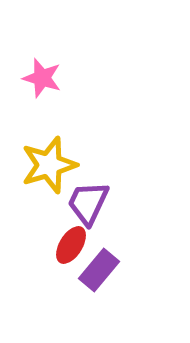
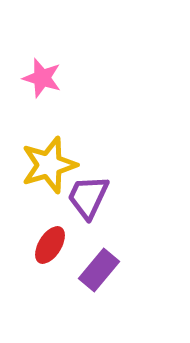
purple trapezoid: moved 6 px up
red ellipse: moved 21 px left
